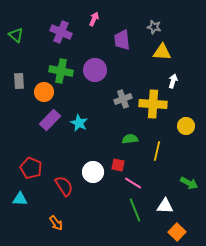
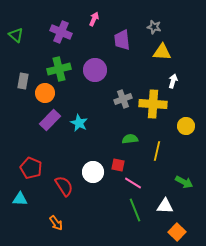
green cross: moved 2 px left, 2 px up; rotated 25 degrees counterclockwise
gray rectangle: moved 4 px right; rotated 14 degrees clockwise
orange circle: moved 1 px right, 1 px down
green arrow: moved 5 px left, 1 px up
